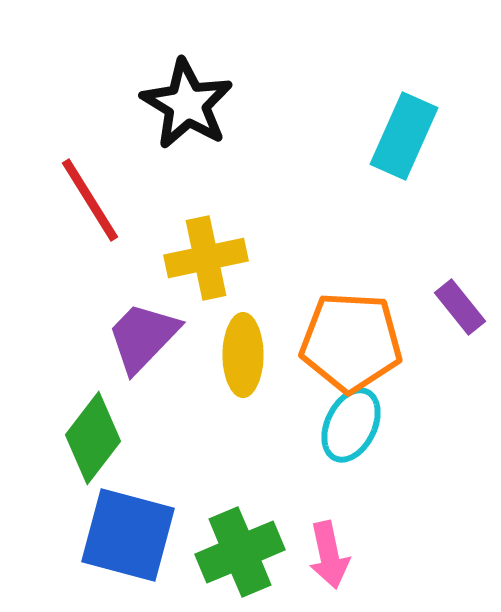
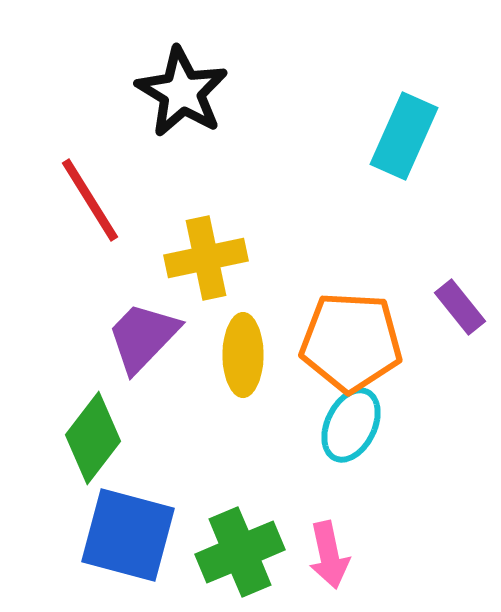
black star: moved 5 px left, 12 px up
